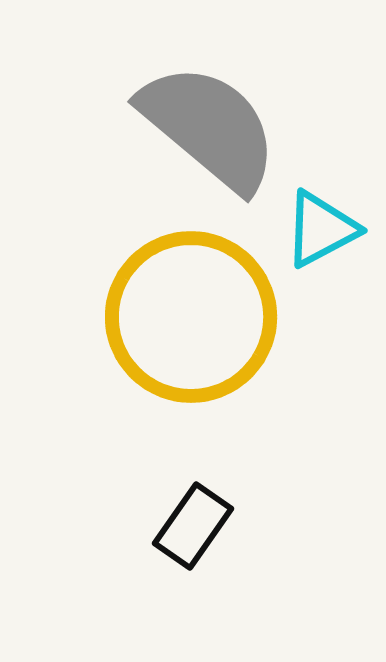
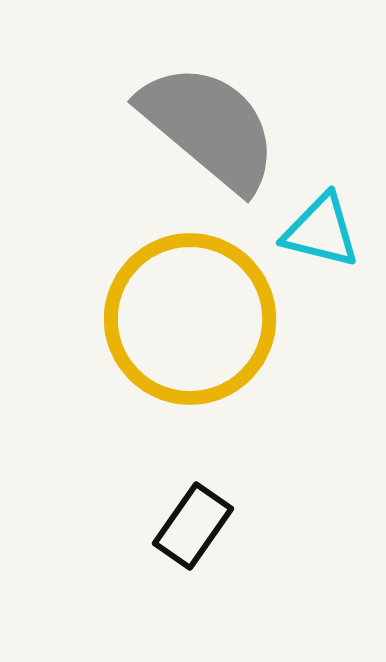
cyan triangle: moved 2 px down; rotated 42 degrees clockwise
yellow circle: moved 1 px left, 2 px down
